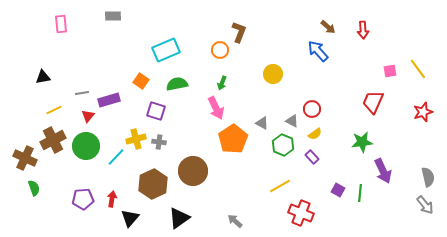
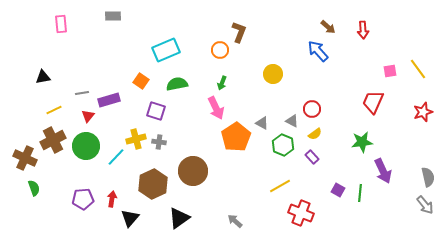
orange pentagon at (233, 139): moved 3 px right, 2 px up
